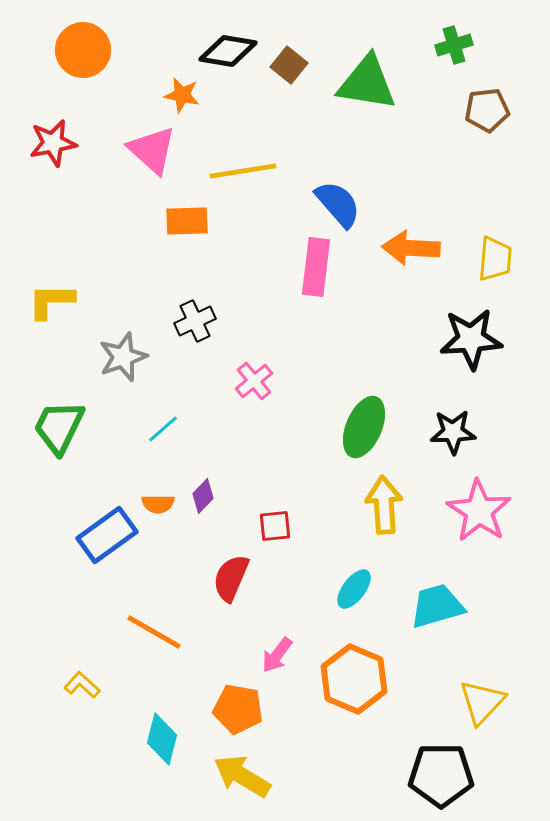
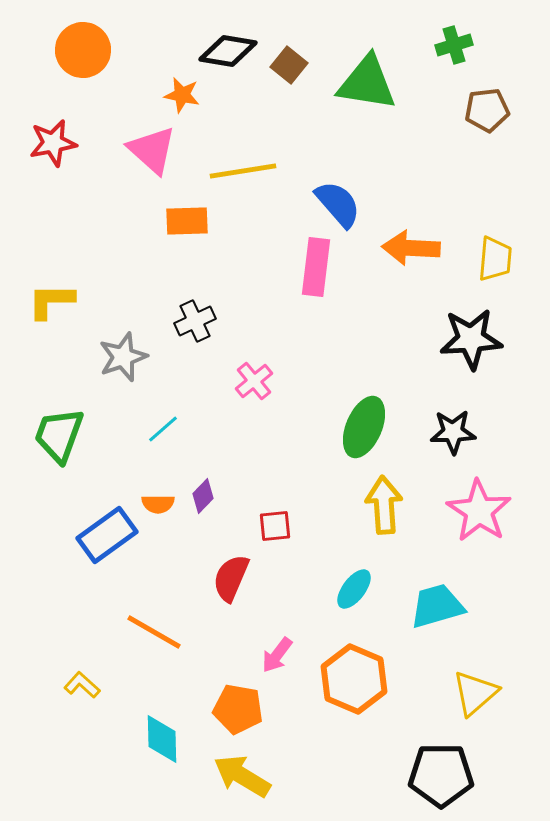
green trapezoid at (59, 427): moved 8 px down; rotated 6 degrees counterclockwise
yellow triangle at (482, 702): moved 7 px left, 9 px up; rotated 6 degrees clockwise
cyan diamond at (162, 739): rotated 15 degrees counterclockwise
